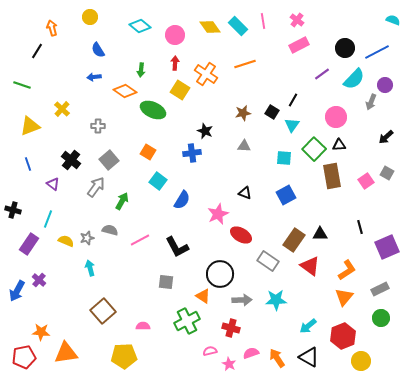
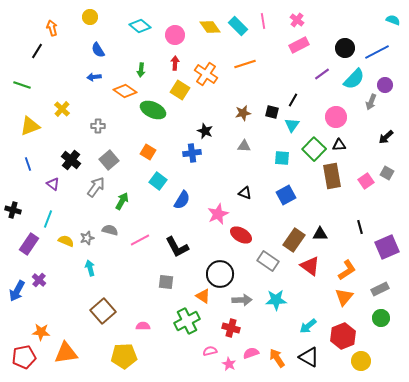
black square at (272, 112): rotated 16 degrees counterclockwise
cyan square at (284, 158): moved 2 px left
